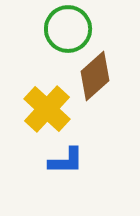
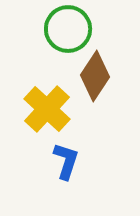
brown diamond: rotated 15 degrees counterclockwise
blue L-shape: rotated 72 degrees counterclockwise
